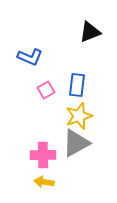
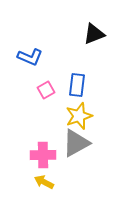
black triangle: moved 4 px right, 2 px down
yellow arrow: rotated 18 degrees clockwise
